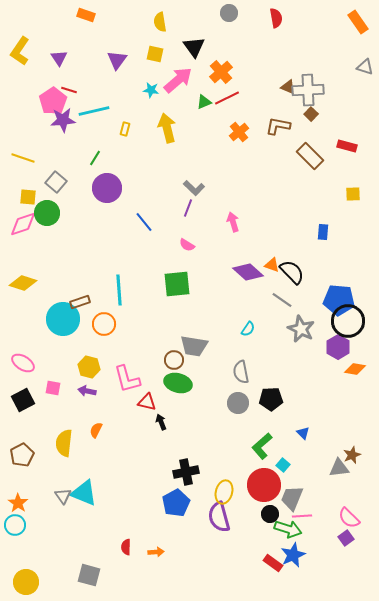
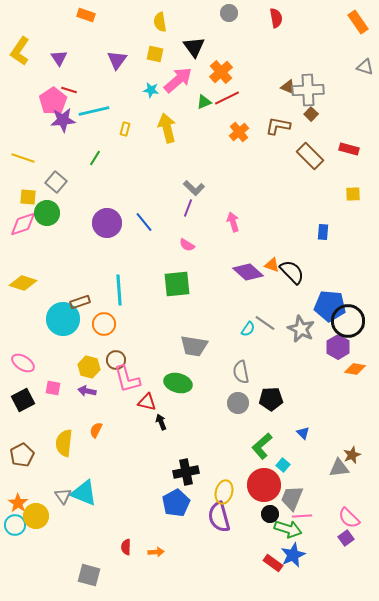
red rectangle at (347, 146): moved 2 px right, 3 px down
purple circle at (107, 188): moved 35 px down
gray line at (282, 300): moved 17 px left, 23 px down
blue pentagon at (339, 300): moved 9 px left, 6 px down
brown circle at (174, 360): moved 58 px left
yellow circle at (26, 582): moved 10 px right, 66 px up
